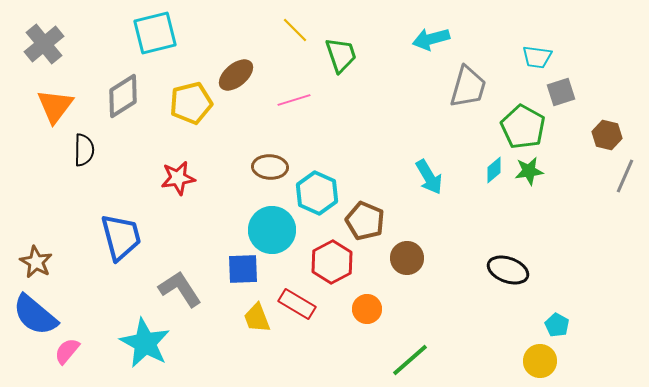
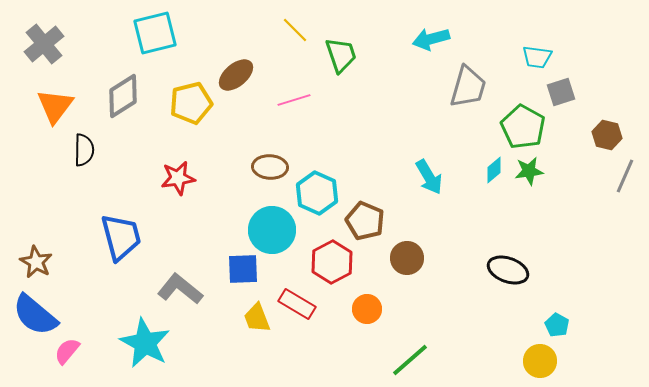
gray L-shape at (180, 289): rotated 18 degrees counterclockwise
